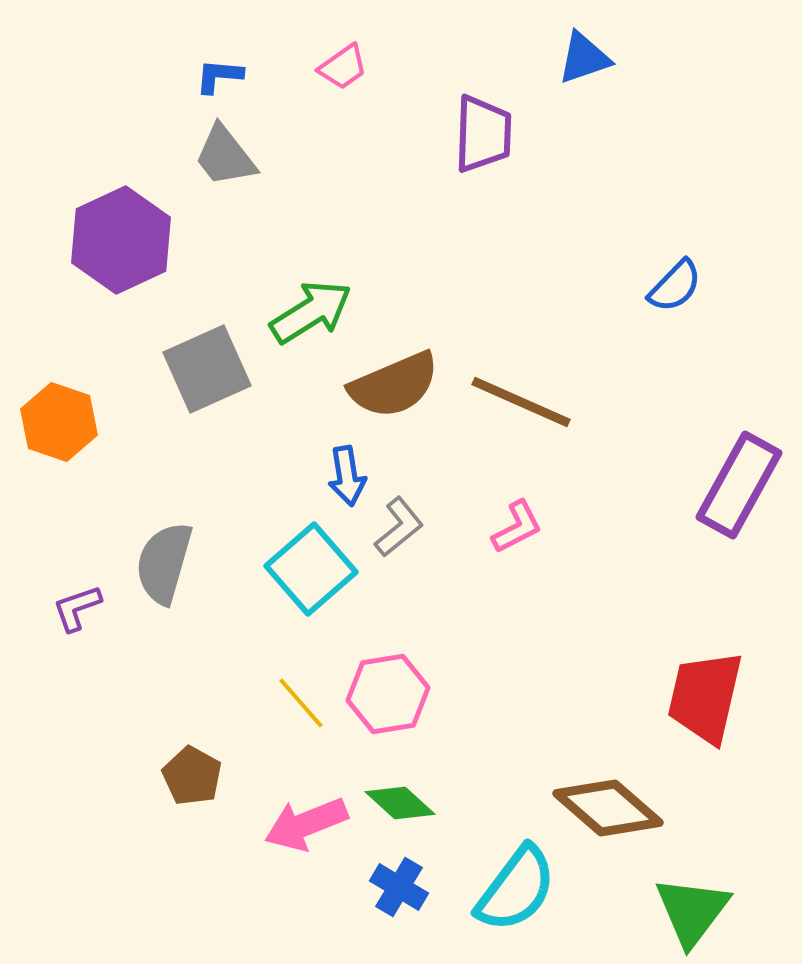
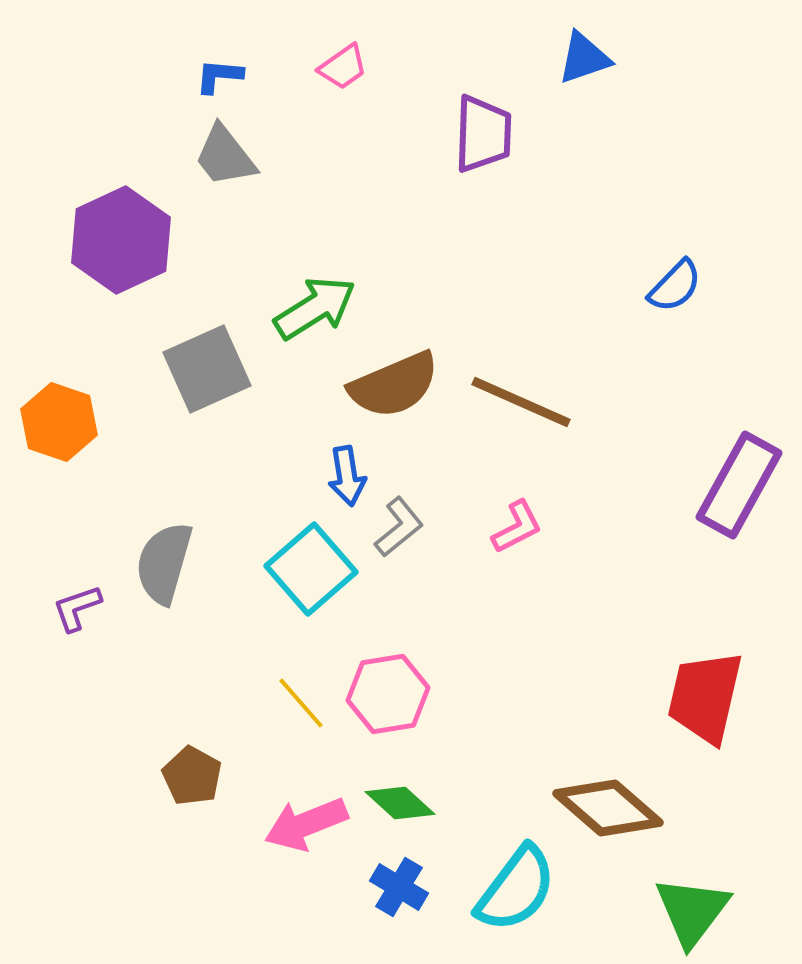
green arrow: moved 4 px right, 4 px up
